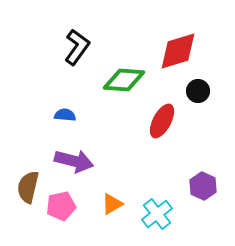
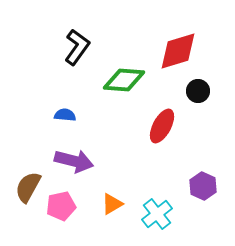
red ellipse: moved 5 px down
brown semicircle: rotated 16 degrees clockwise
